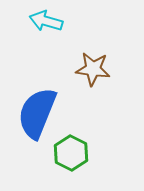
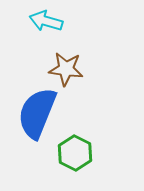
brown star: moved 27 px left
green hexagon: moved 4 px right
